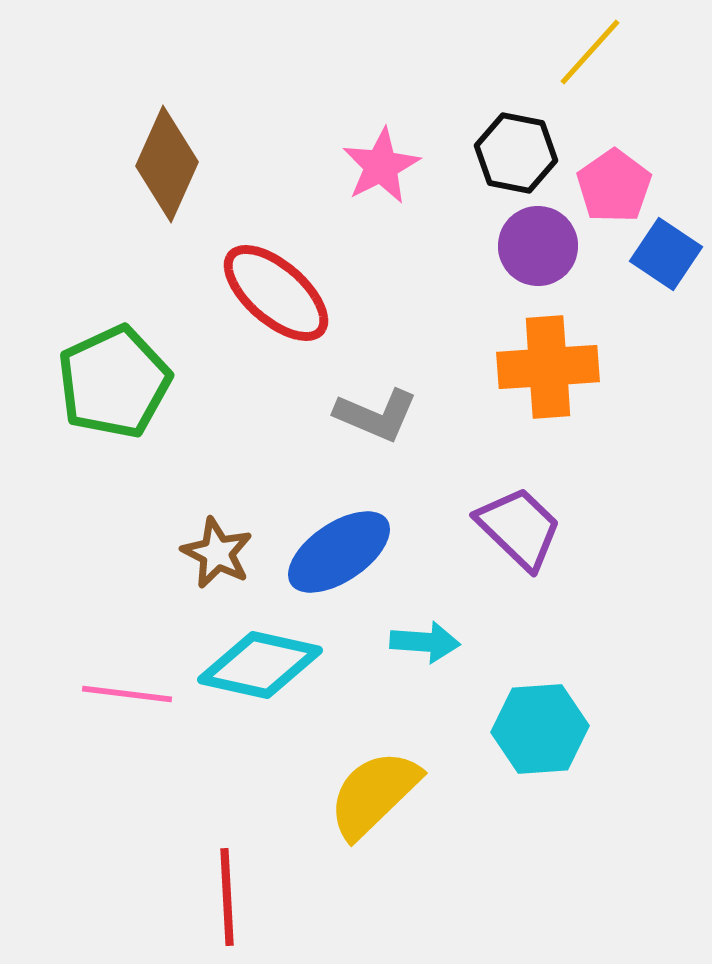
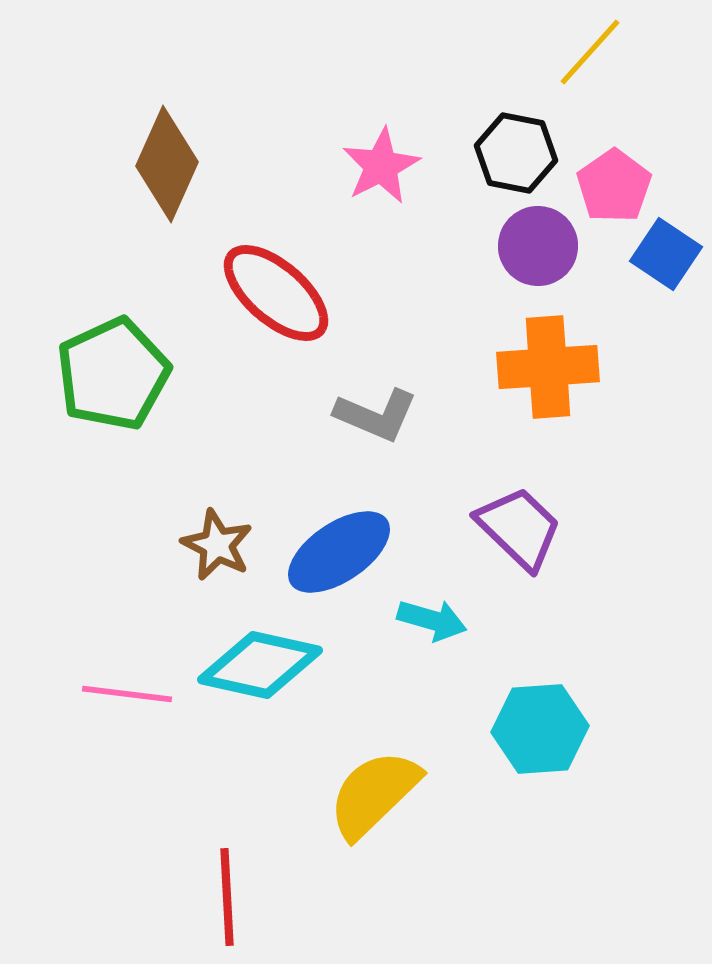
green pentagon: moved 1 px left, 8 px up
brown star: moved 8 px up
cyan arrow: moved 7 px right, 22 px up; rotated 12 degrees clockwise
